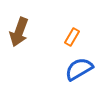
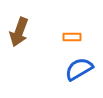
orange rectangle: rotated 60 degrees clockwise
